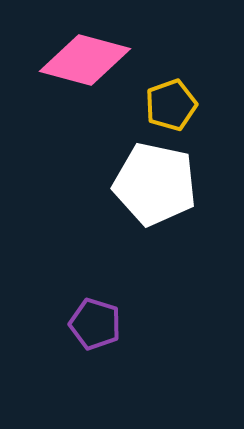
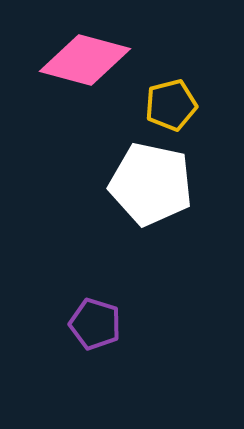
yellow pentagon: rotated 6 degrees clockwise
white pentagon: moved 4 px left
